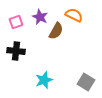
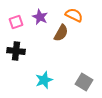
brown semicircle: moved 5 px right, 2 px down
gray square: moved 2 px left
